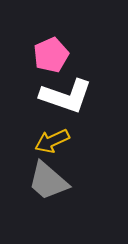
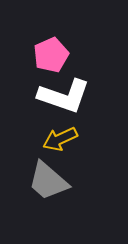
white L-shape: moved 2 px left
yellow arrow: moved 8 px right, 2 px up
